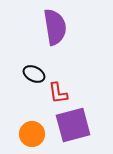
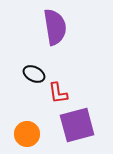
purple square: moved 4 px right
orange circle: moved 5 px left
